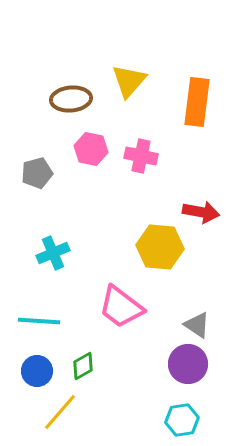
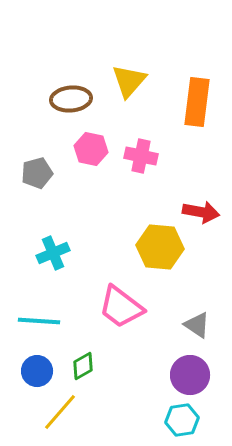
purple circle: moved 2 px right, 11 px down
